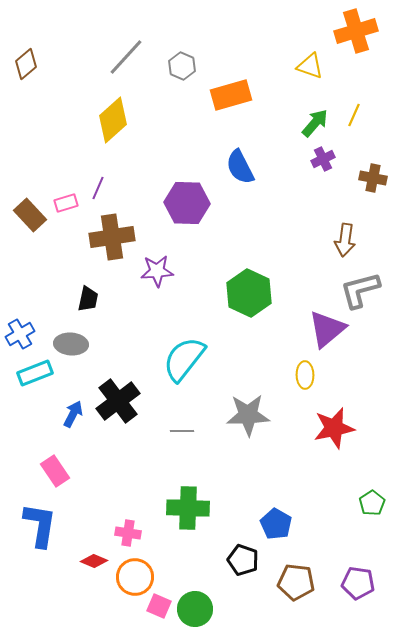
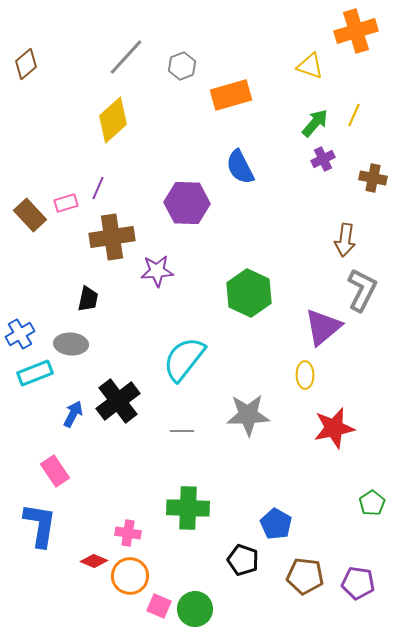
gray hexagon at (182, 66): rotated 16 degrees clockwise
gray L-shape at (360, 290): moved 2 px right; rotated 132 degrees clockwise
purple triangle at (327, 329): moved 4 px left, 2 px up
orange circle at (135, 577): moved 5 px left, 1 px up
brown pentagon at (296, 582): moved 9 px right, 6 px up
